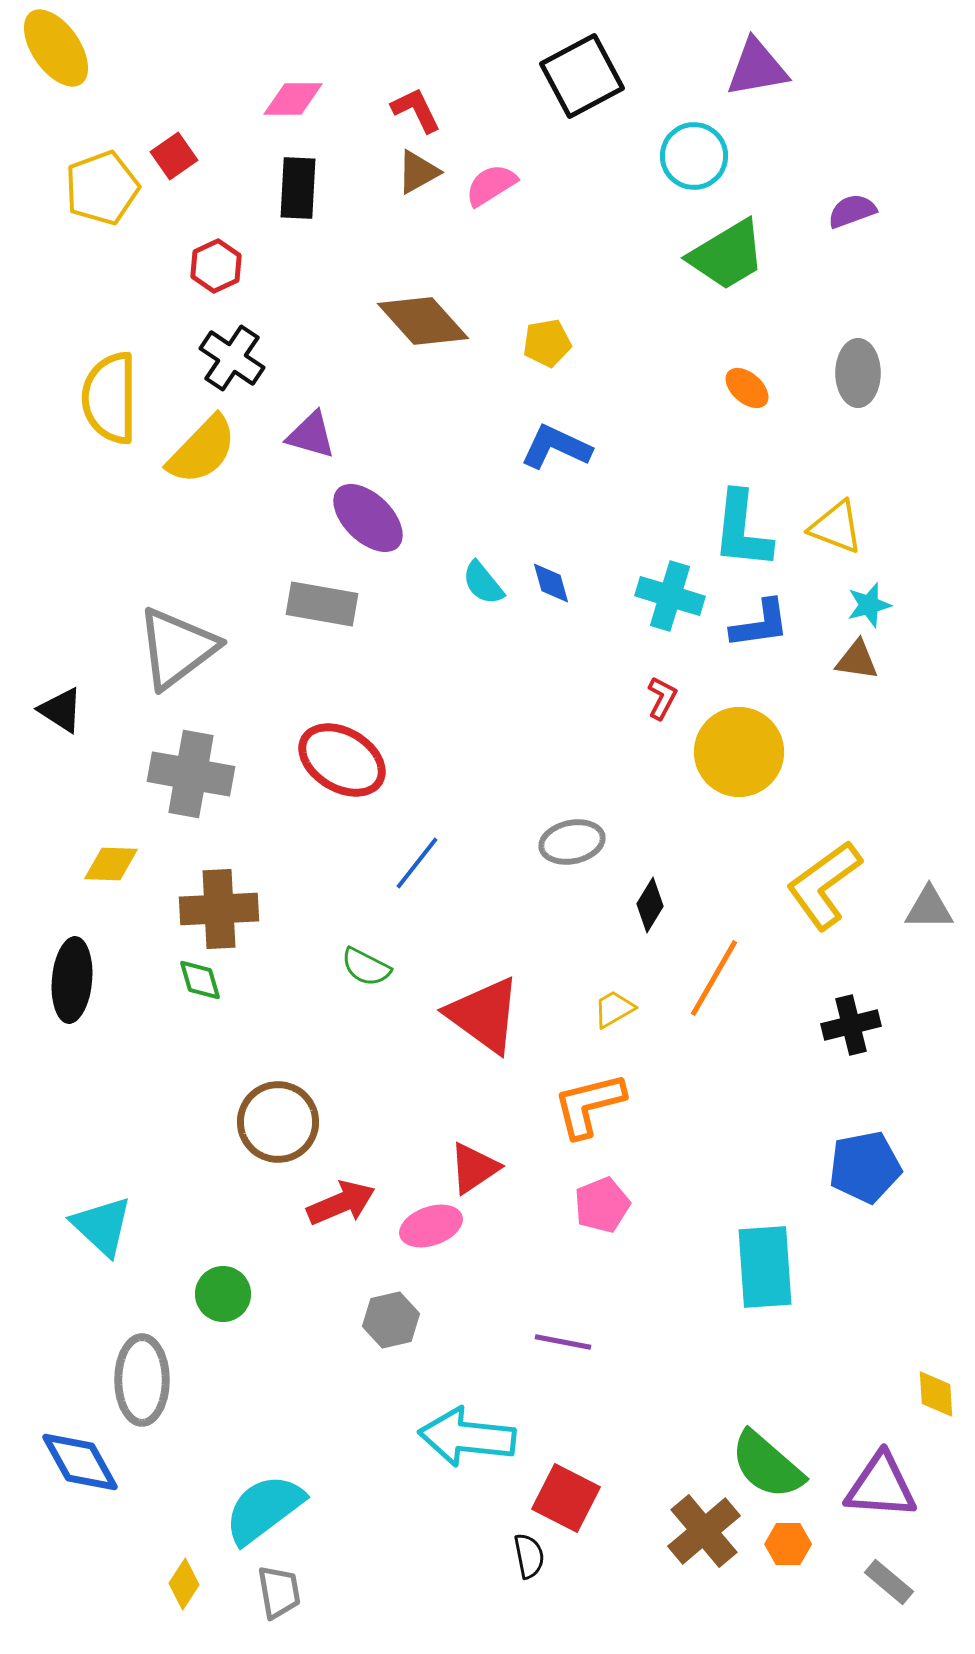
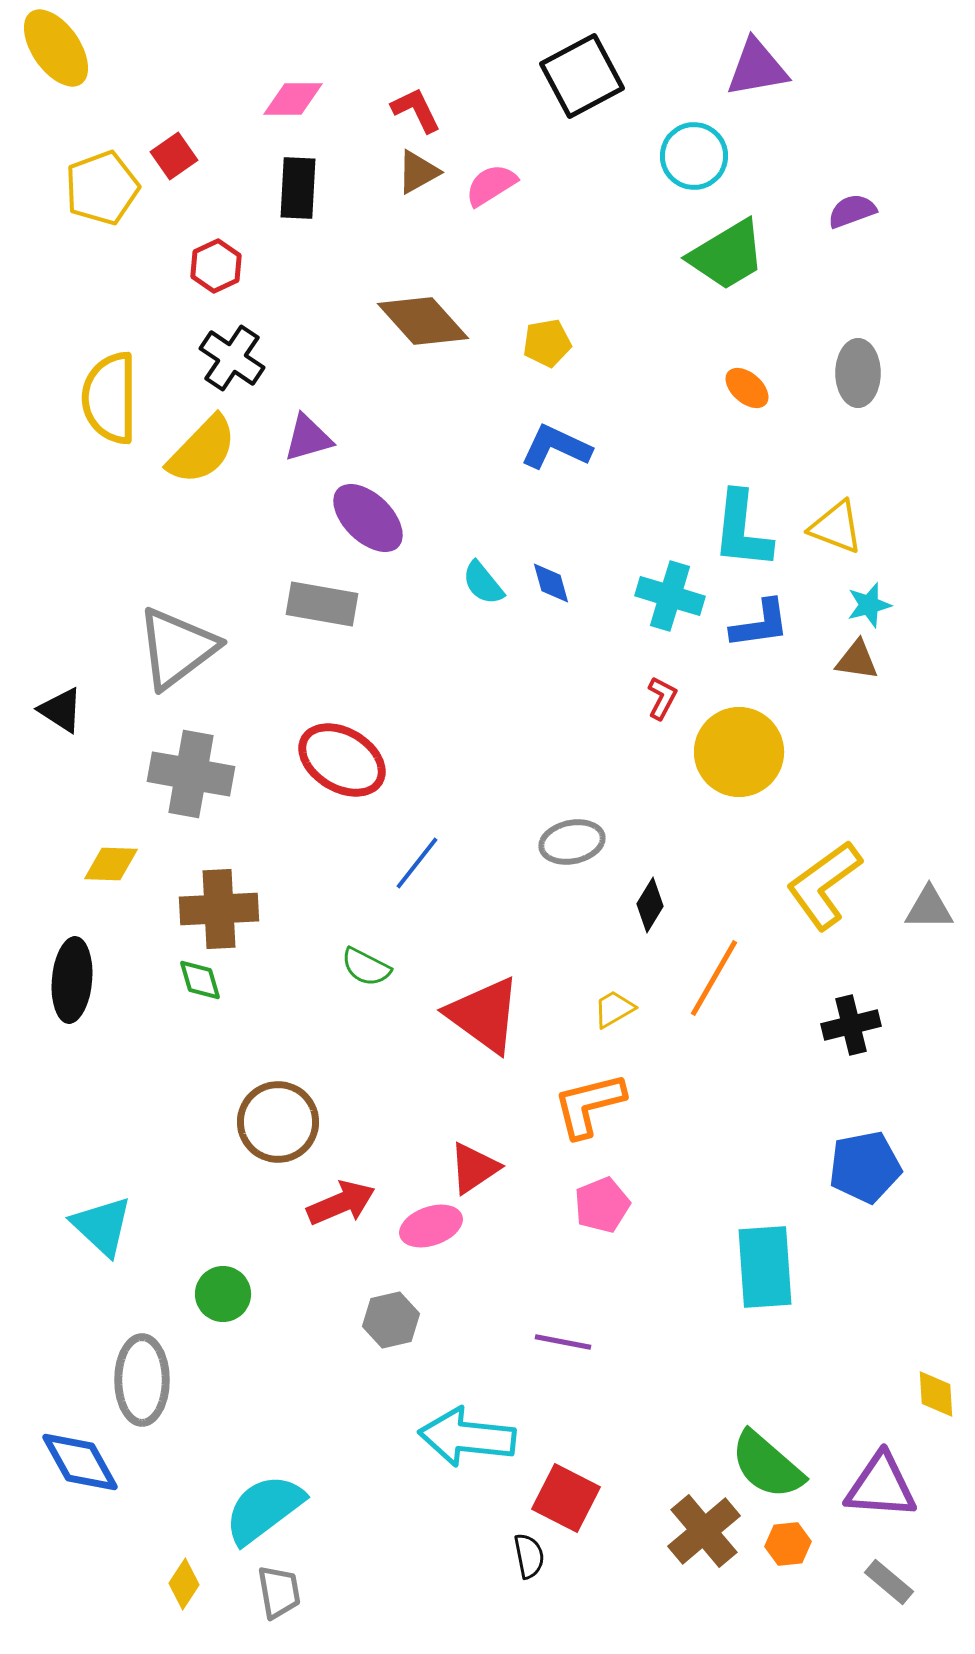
purple triangle at (311, 435): moved 3 px left, 3 px down; rotated 32 degrees counterclockwise
orange hexagon at (788, 1544): rotated 6 degrees counterclockwise
